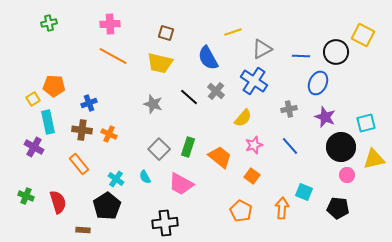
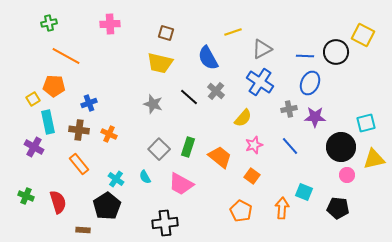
orange line at (113, 56): moved 47 px left
blue line at (301, 56): moved 4 px right
blue cross at (254, 81): moved 6 px right, 1 px down
blue ellipse at (318, 83): moved 8 px left
purple star at (325, 117): moved 10 px left; rotated 20 degrees counterclockwise
brown cross at (82, 130): moved 3 px left
